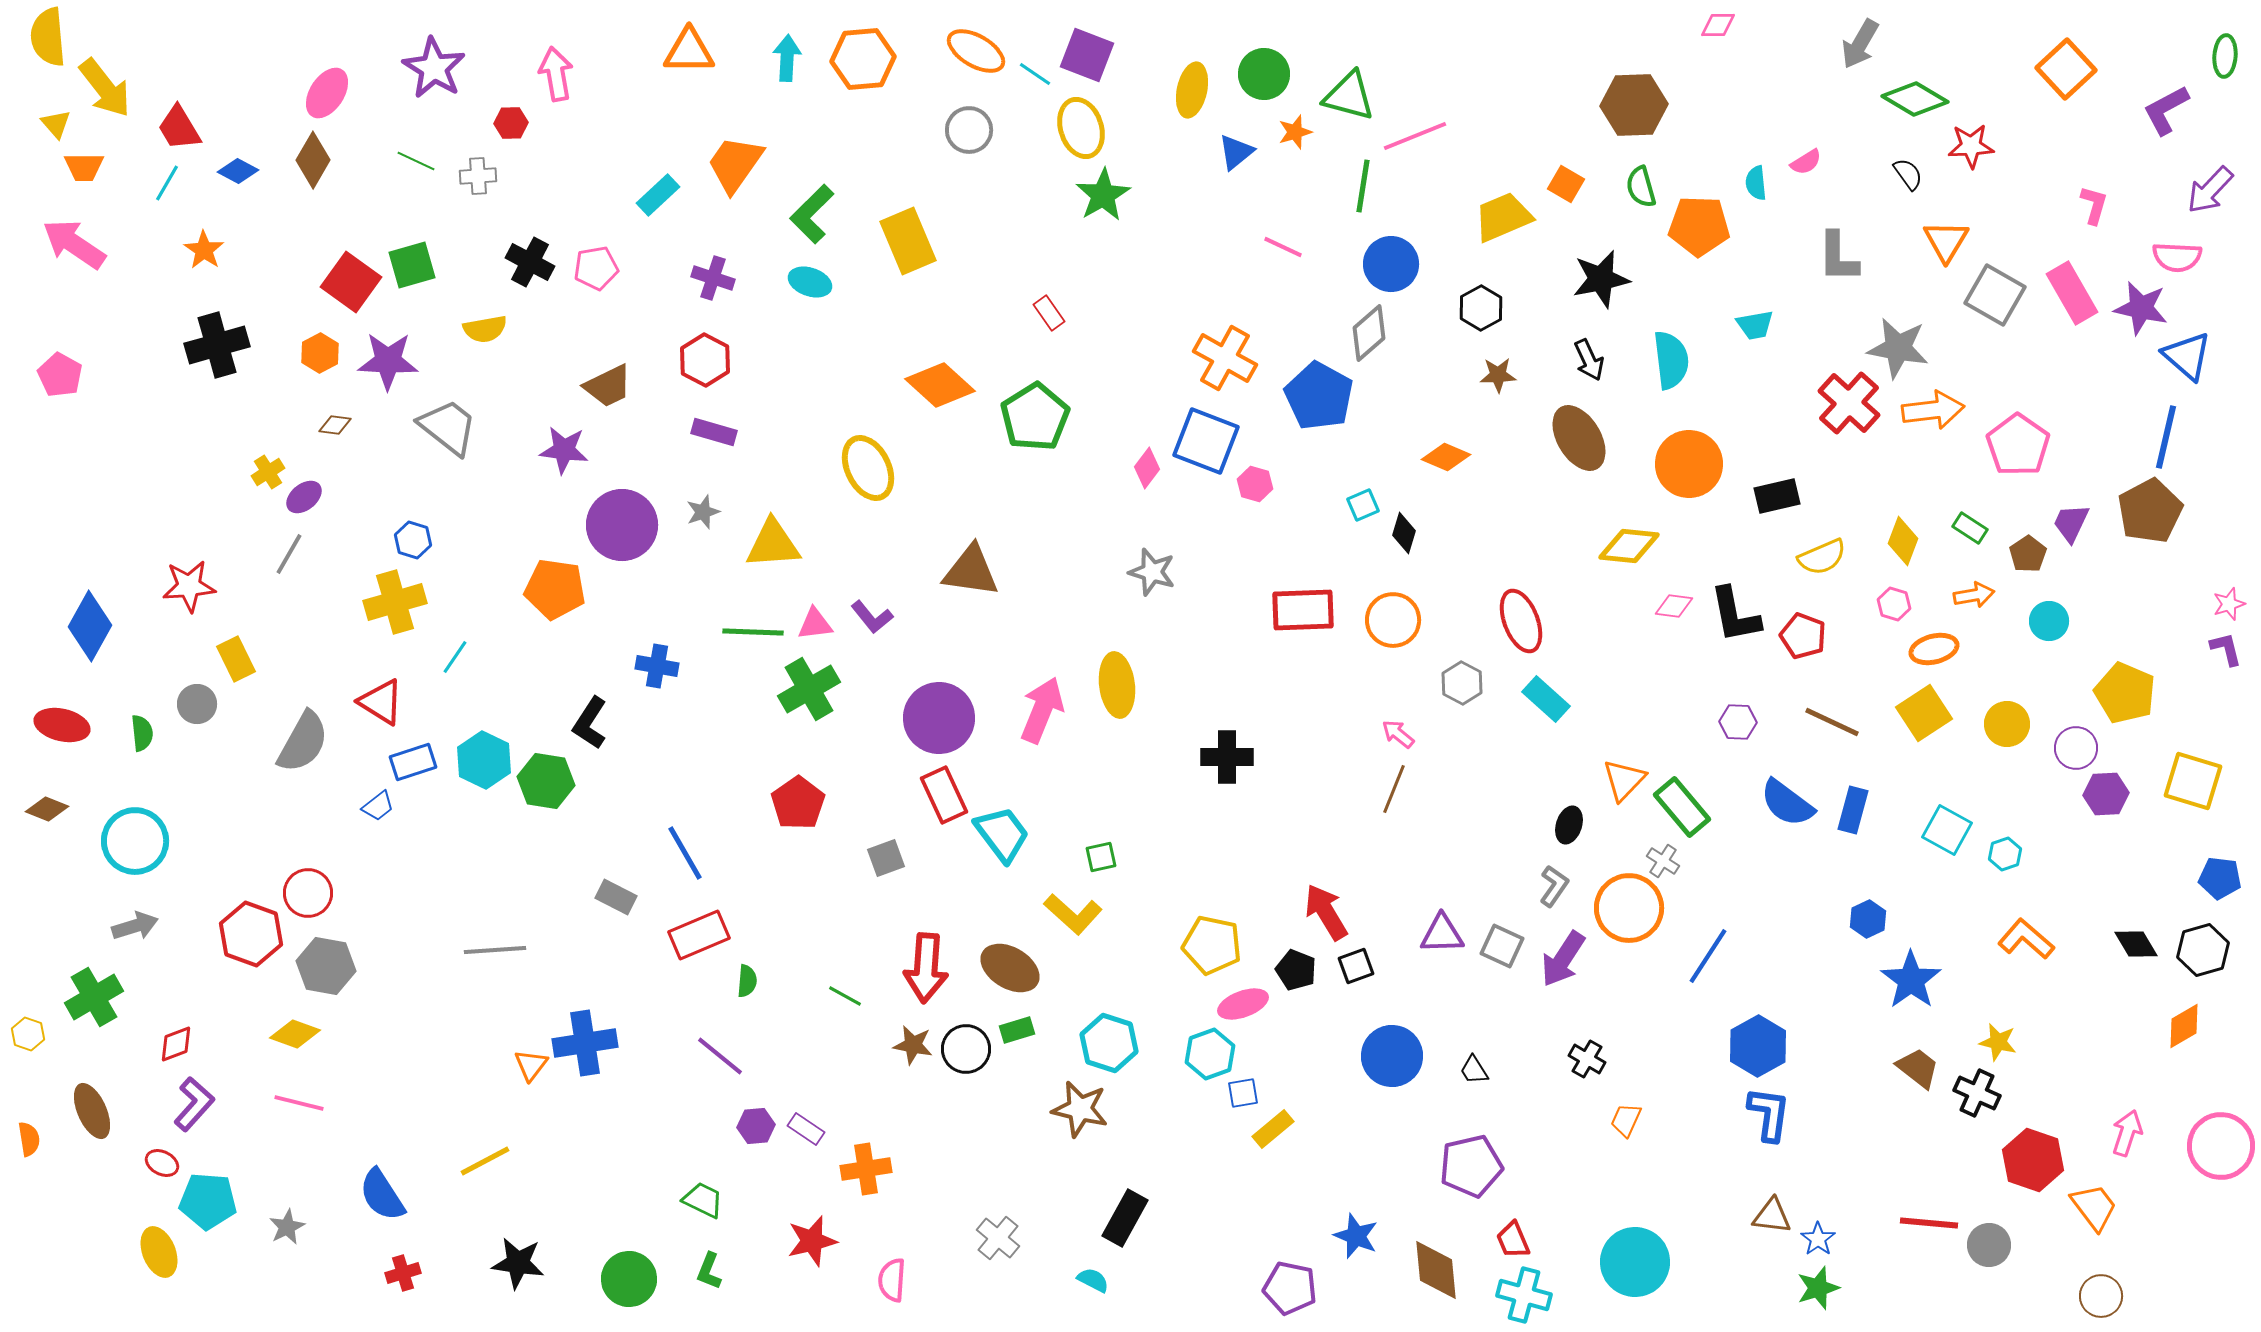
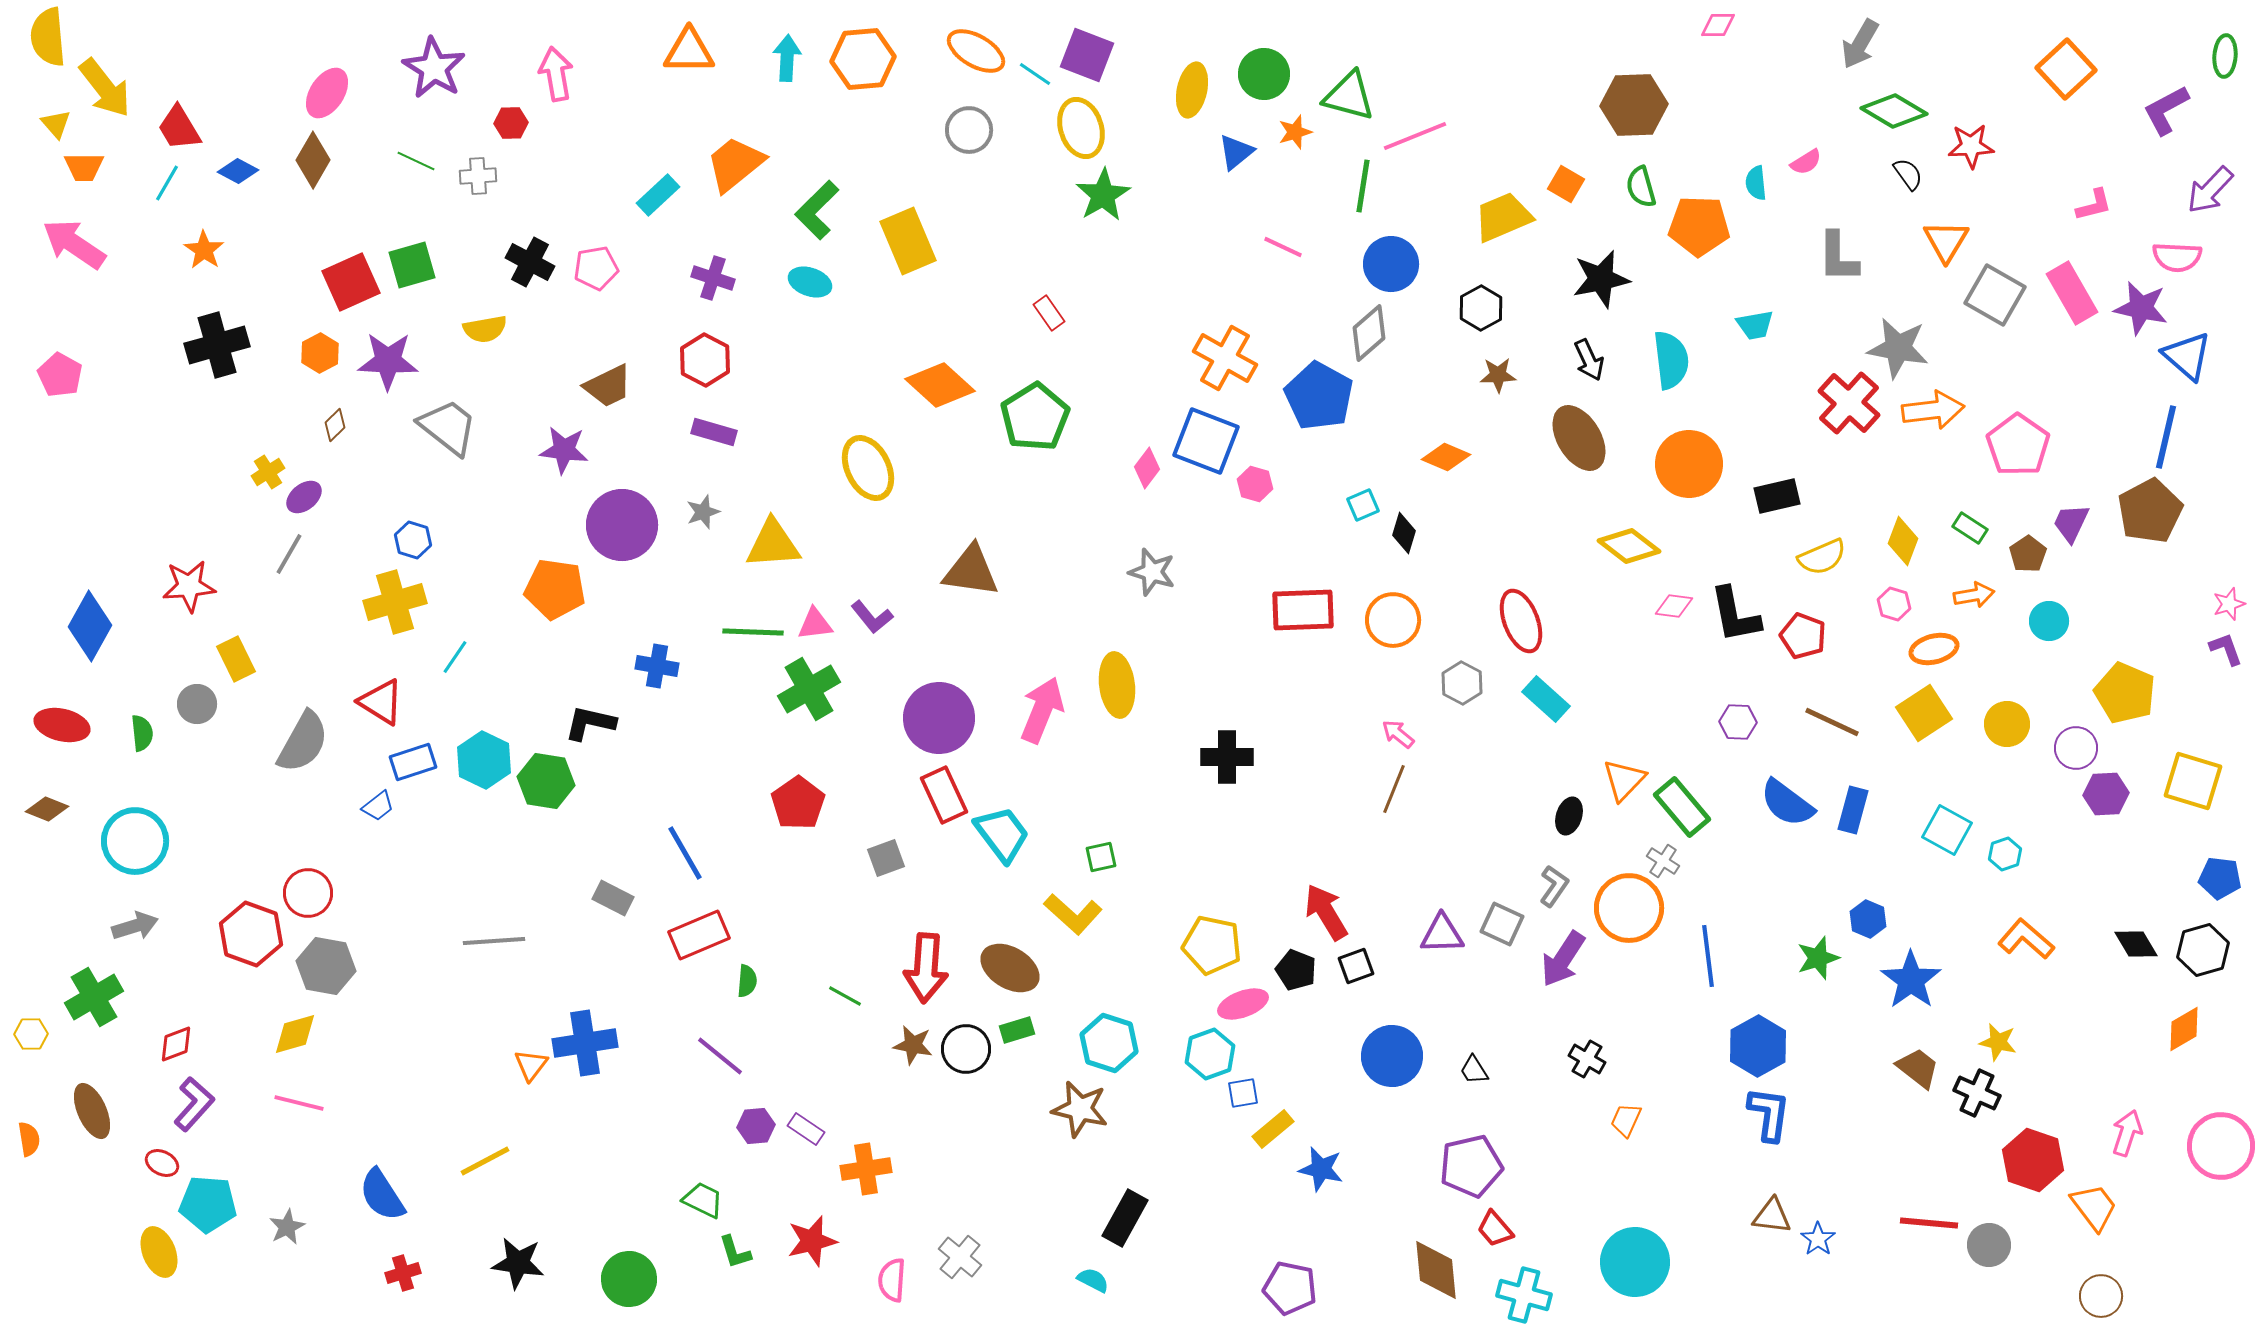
green diamond at (1915, 99): moved 21 px left, 12 px down
orange trapezoid at (735, 164): rotated 16 degrees clockwise
pink L-shape at (2094, 205): rotated 60 degrees clockwise
green L-shape at (812, 214): moved 5 px right, 4 px up
red square at (351, 282): rotated 30 degrees clockwise
brown diamond at (335, 425): rotated 52 degrees counterclockwise
yellow diamond at (1629, 546): rotated 32 degrees clockwise
purple L-shape at (2226, 649): rotated 6 degrees counterclockwise
black L-shape at (590, 723): rotated 70 degrees clockwise
black ellipse at (1569, 825): moved 9 px up
gray rectangle at (616, 897): moved 3 px left, 1 px down
blue hexagon at (1868, 919): rotated 12 degrees counterclockwise
gray square at (1502, 946): moved 22 px up
gray line at (495, 950): moved 1 px left, 9 px up
blue line at (1708, 956): rotated 40 degrees counterclockwise
orange diamond at (2184, 1026): moved 3 px down
yellow hexagon at (28, 1034): moved 3 px right; rotated 20 degrees counterclockwise
yellow diamond at (295, 1034): rotated 36 degrees counterclockwise
cyan pentagon at (208, 1201): moved 3 px down
blue star at (1356, 1236): moved 35 px left, 67 px up; rotated 9 degrees counterclockwise
gray cross at (998, 1238): moved 38 px left, 19 px down
red trapezoid at (1513, 1240): moved 18 px left, 11 px up; rotated 18 degrees counterclockwise
green L-shape at (709, 1271): moved 26 px right, 19 px up; rotated 39 degrees counterclockwise
green star at (1818, 1288): moved 330 px up
